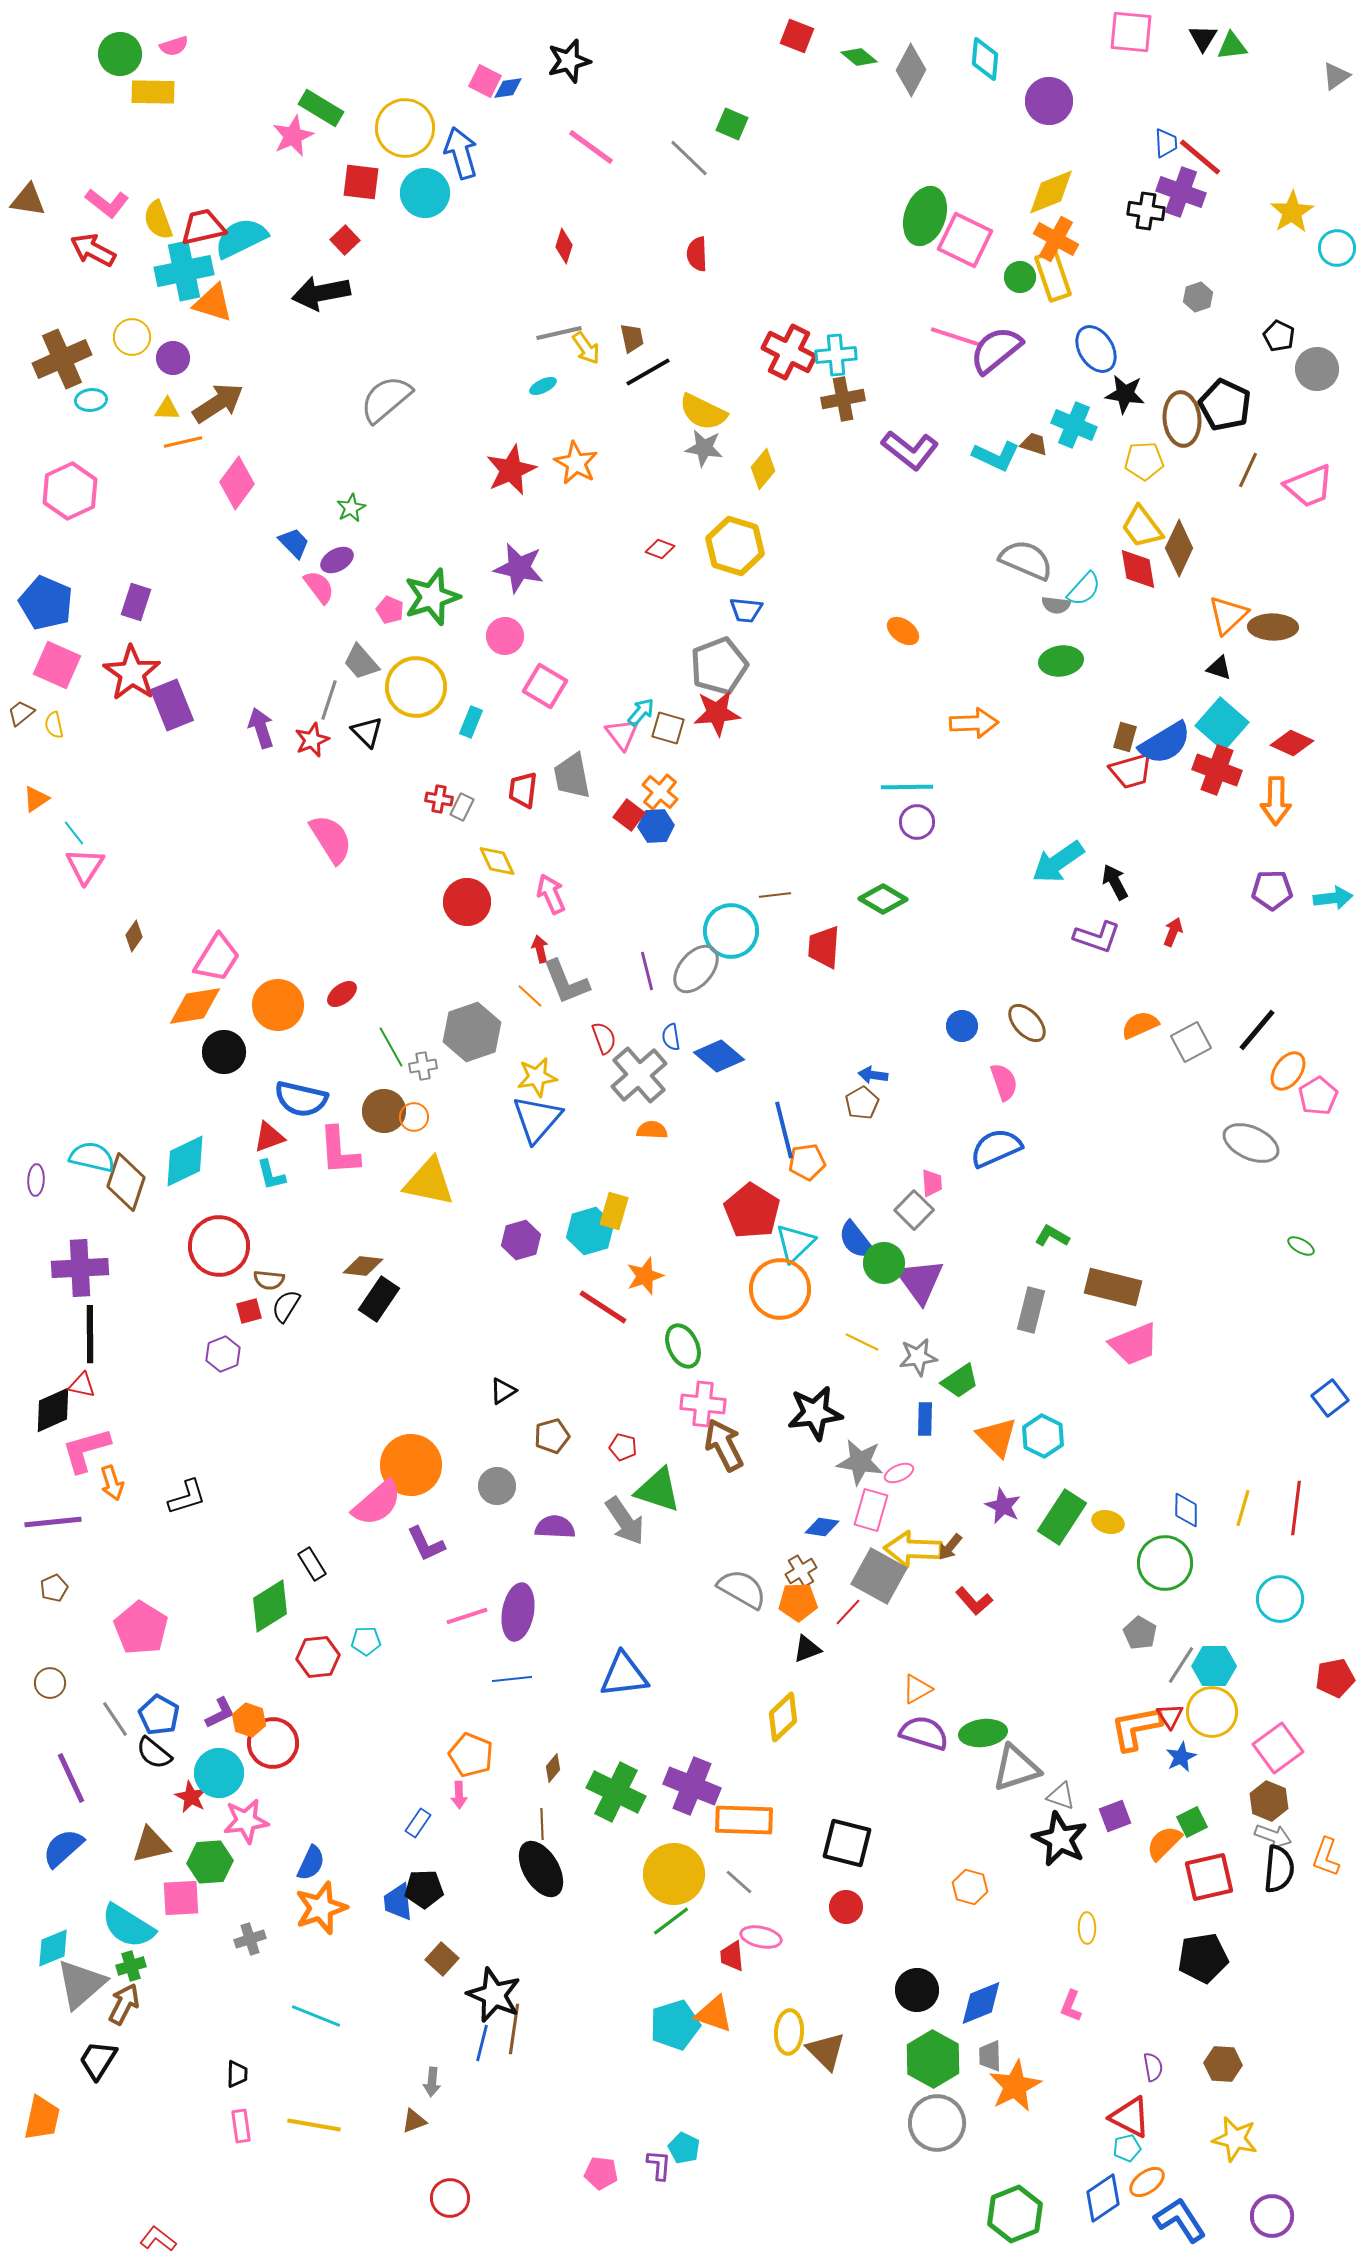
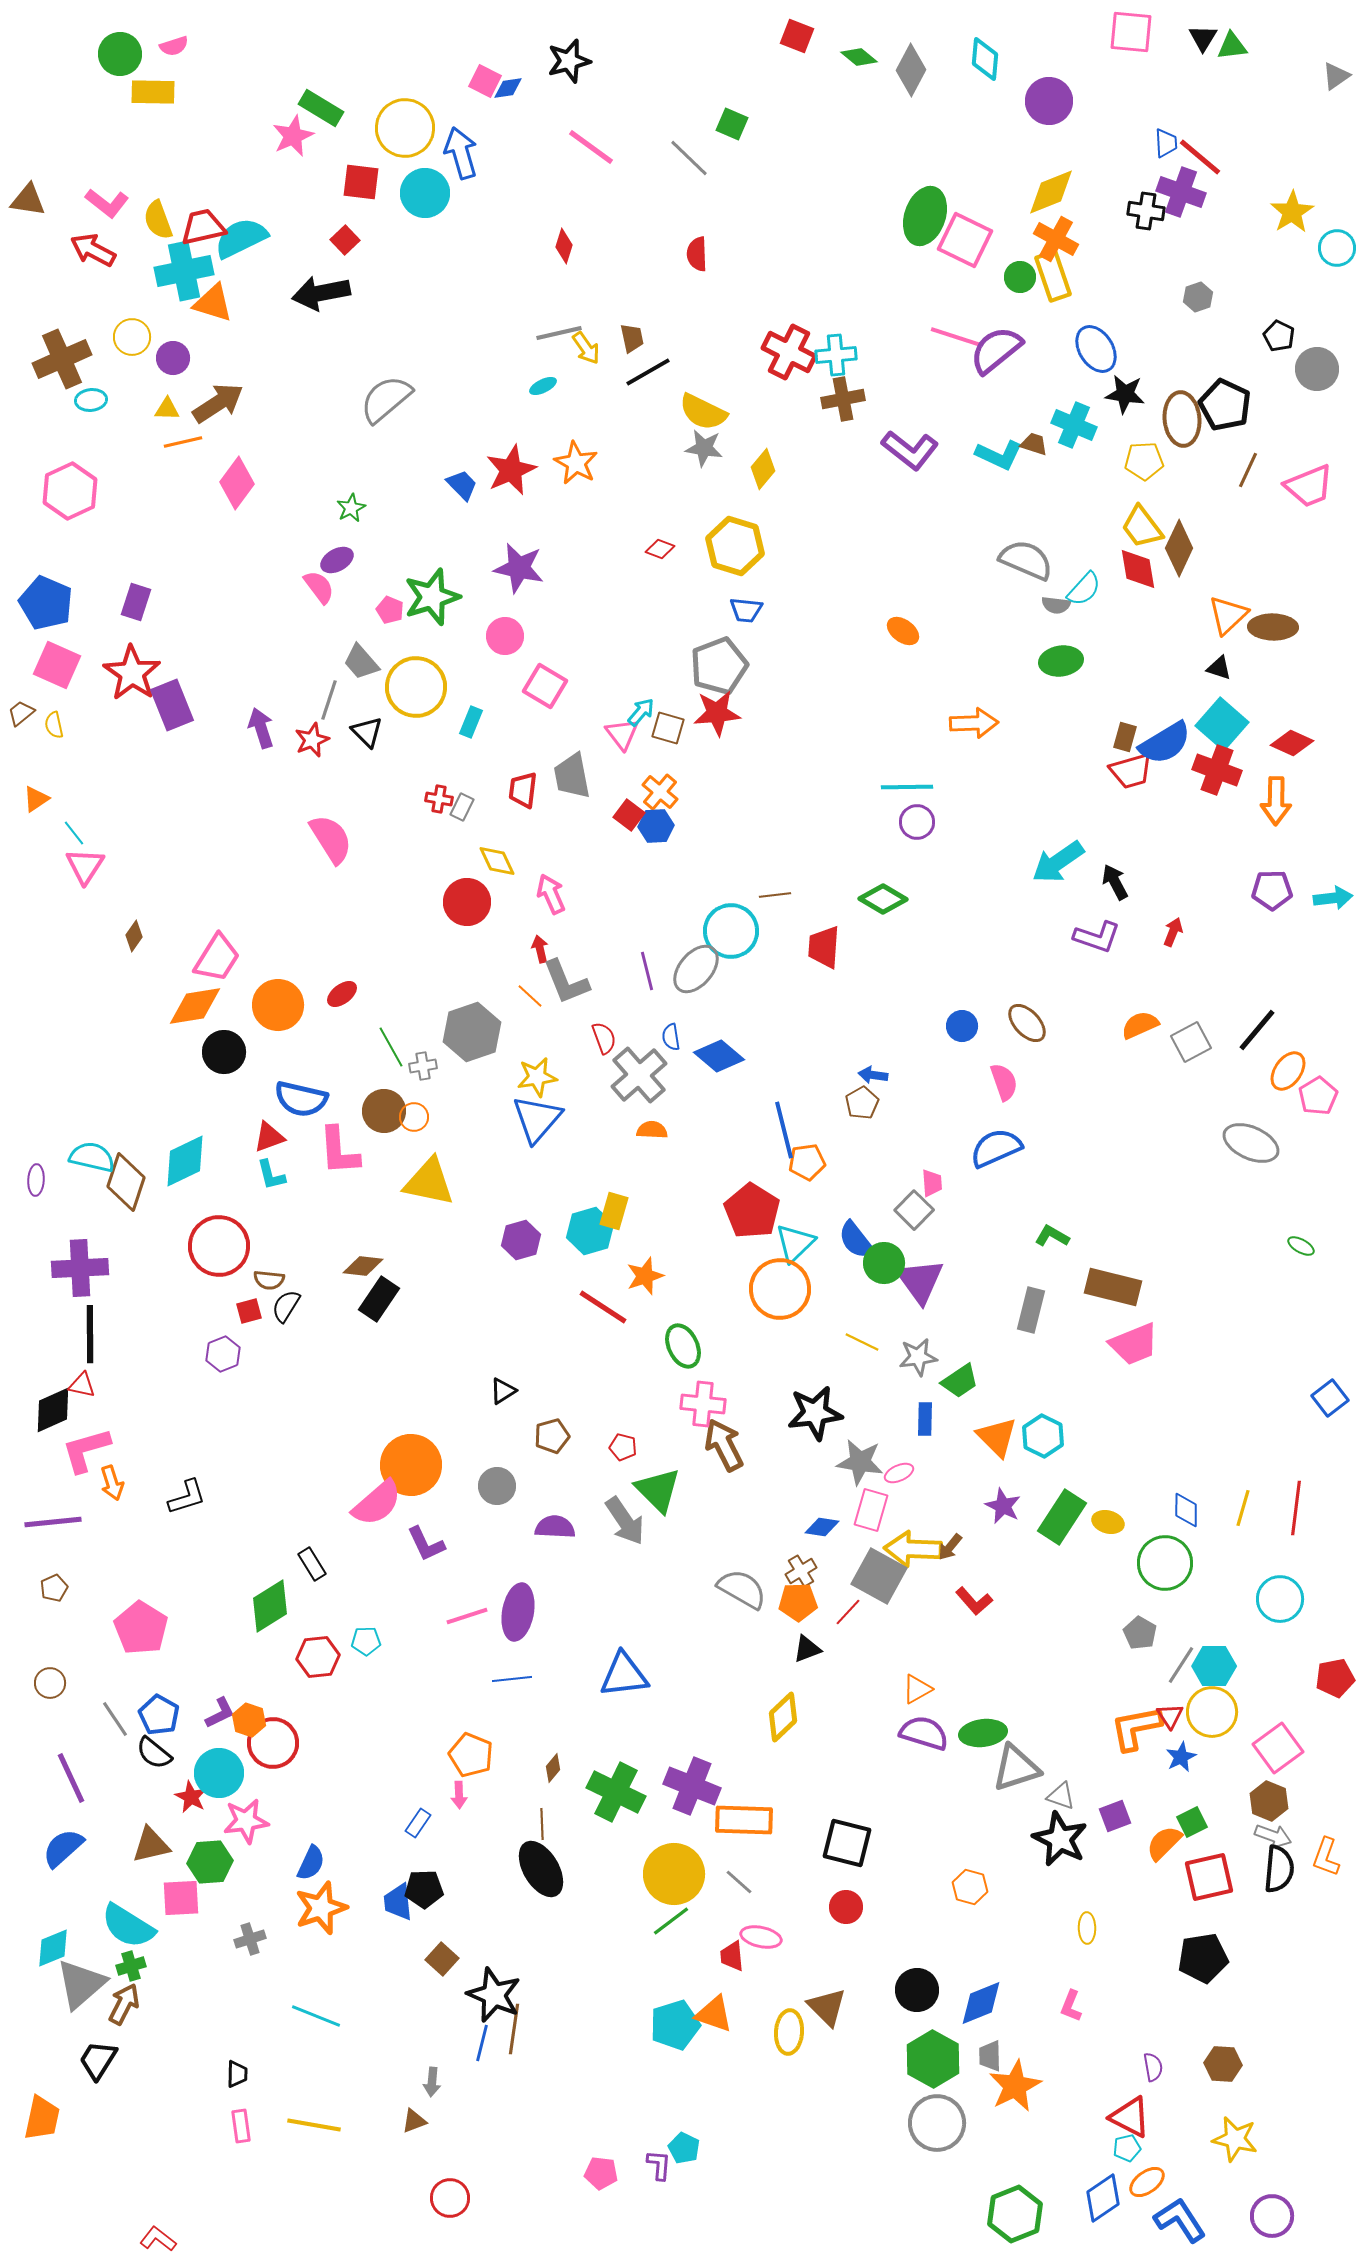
cyan L-shape at (996, 456): moved 3 px right, 1 px up
blue trapezoid at (294, 543): moved 168 px right, 58 px up
green triangle at (658, 1490): rotated 27 degrees clockwise
brown triangle at (826, 2051): moved 1 px right, 44 px up
